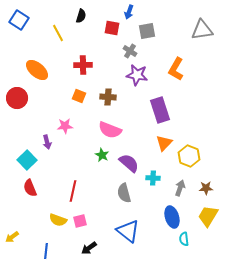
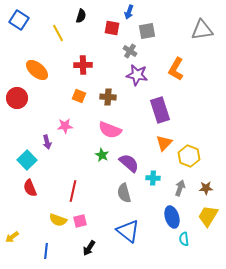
black arrow: rotated 21 degrees counterclockwise
